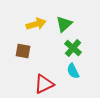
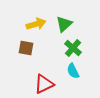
brown square: moved 3 px right, 3 px up
